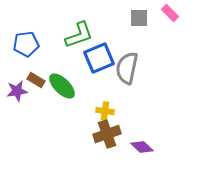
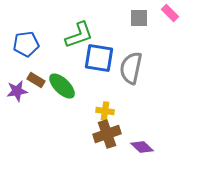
blue square: rotated 32 degrees clockwise
gray semicircle: moved 4 px right
